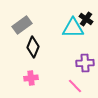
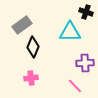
black cross: moved 7 px up; rotated 16 degrees counterclockwise
cyan triangle: moved 3 px left, 4 px down
